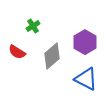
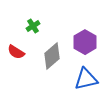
red semicircle: moved 1 px left
blue triangle: rotated 40 degrees counterclockwise
